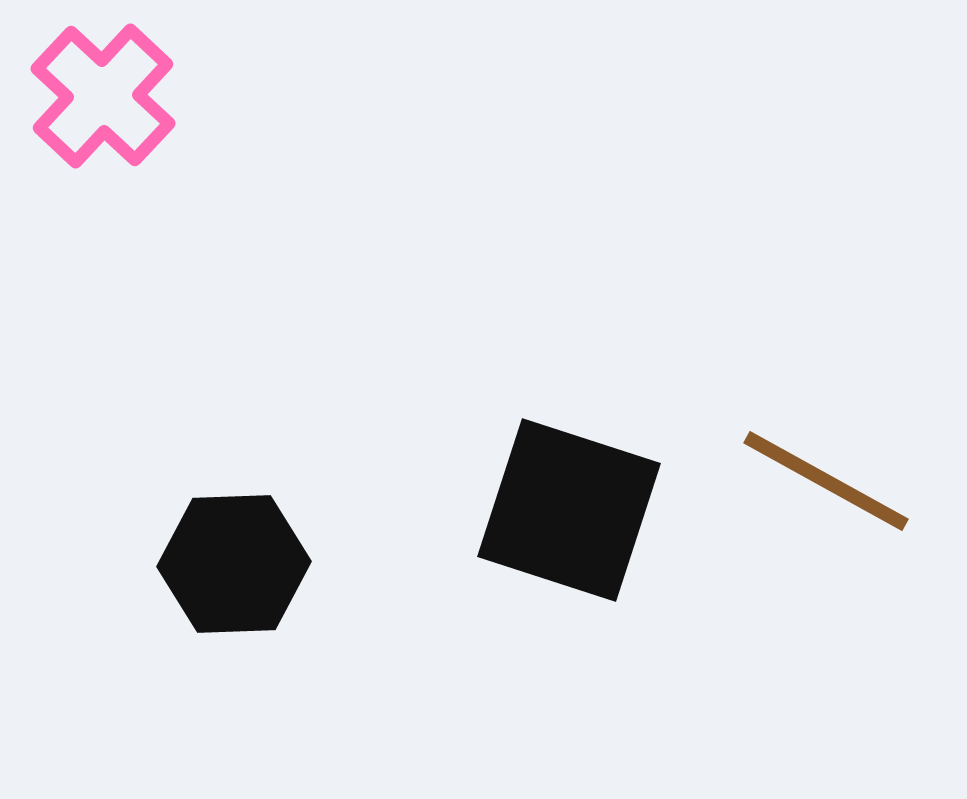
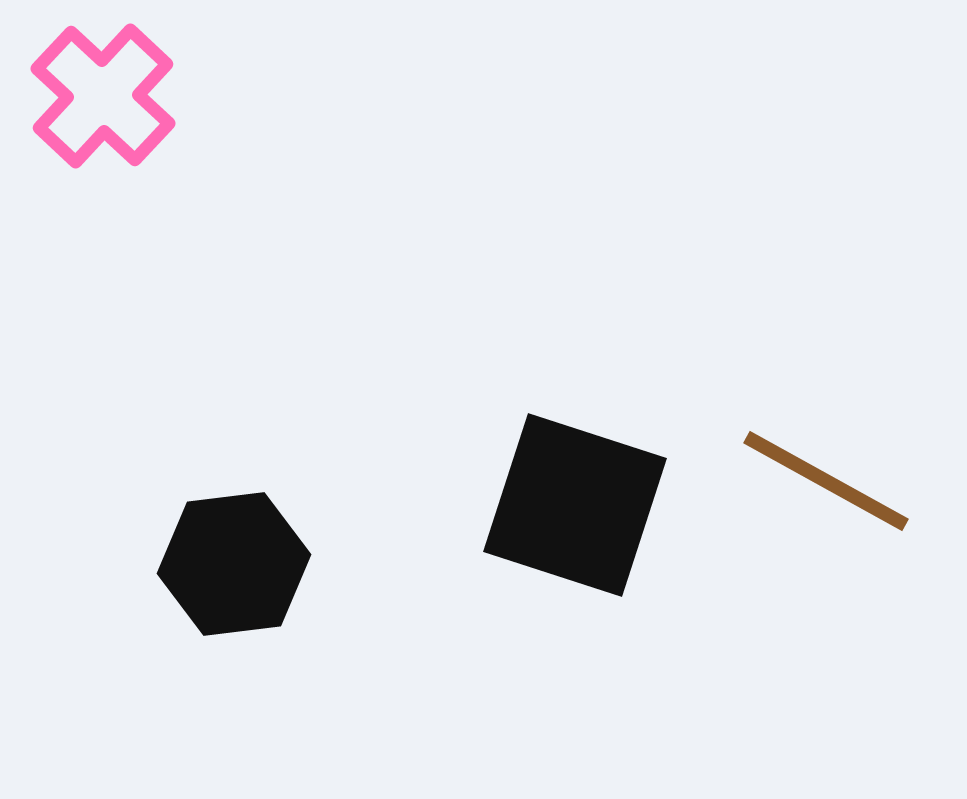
black square: moved 6 px right, 5 px up
black hexagon: rotated 5 degrees counterclockwise
